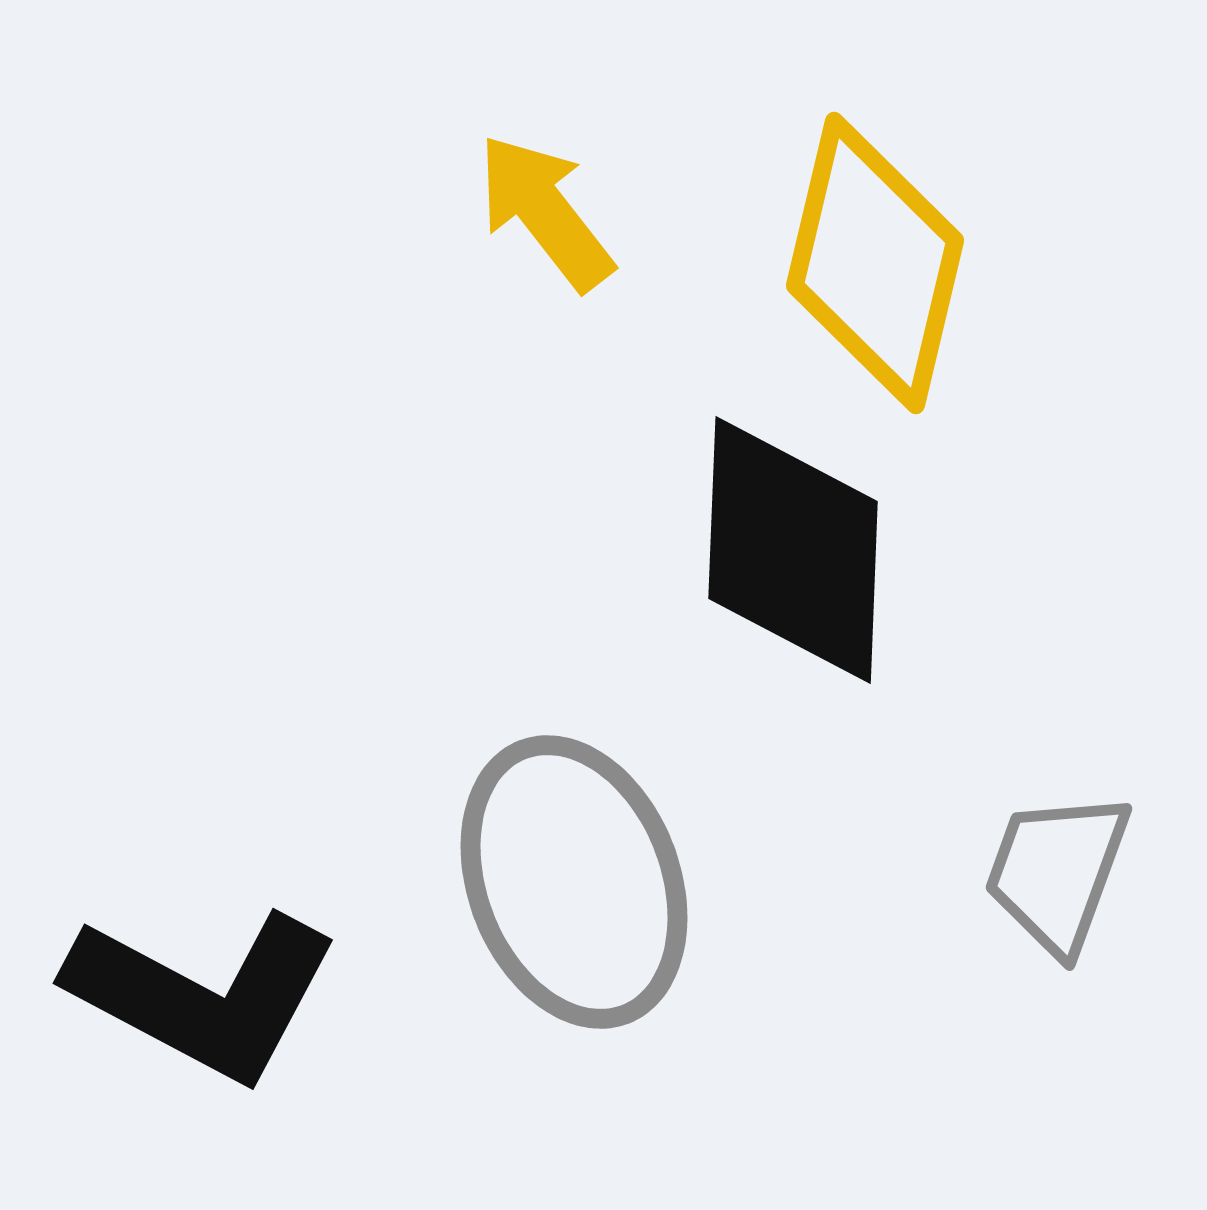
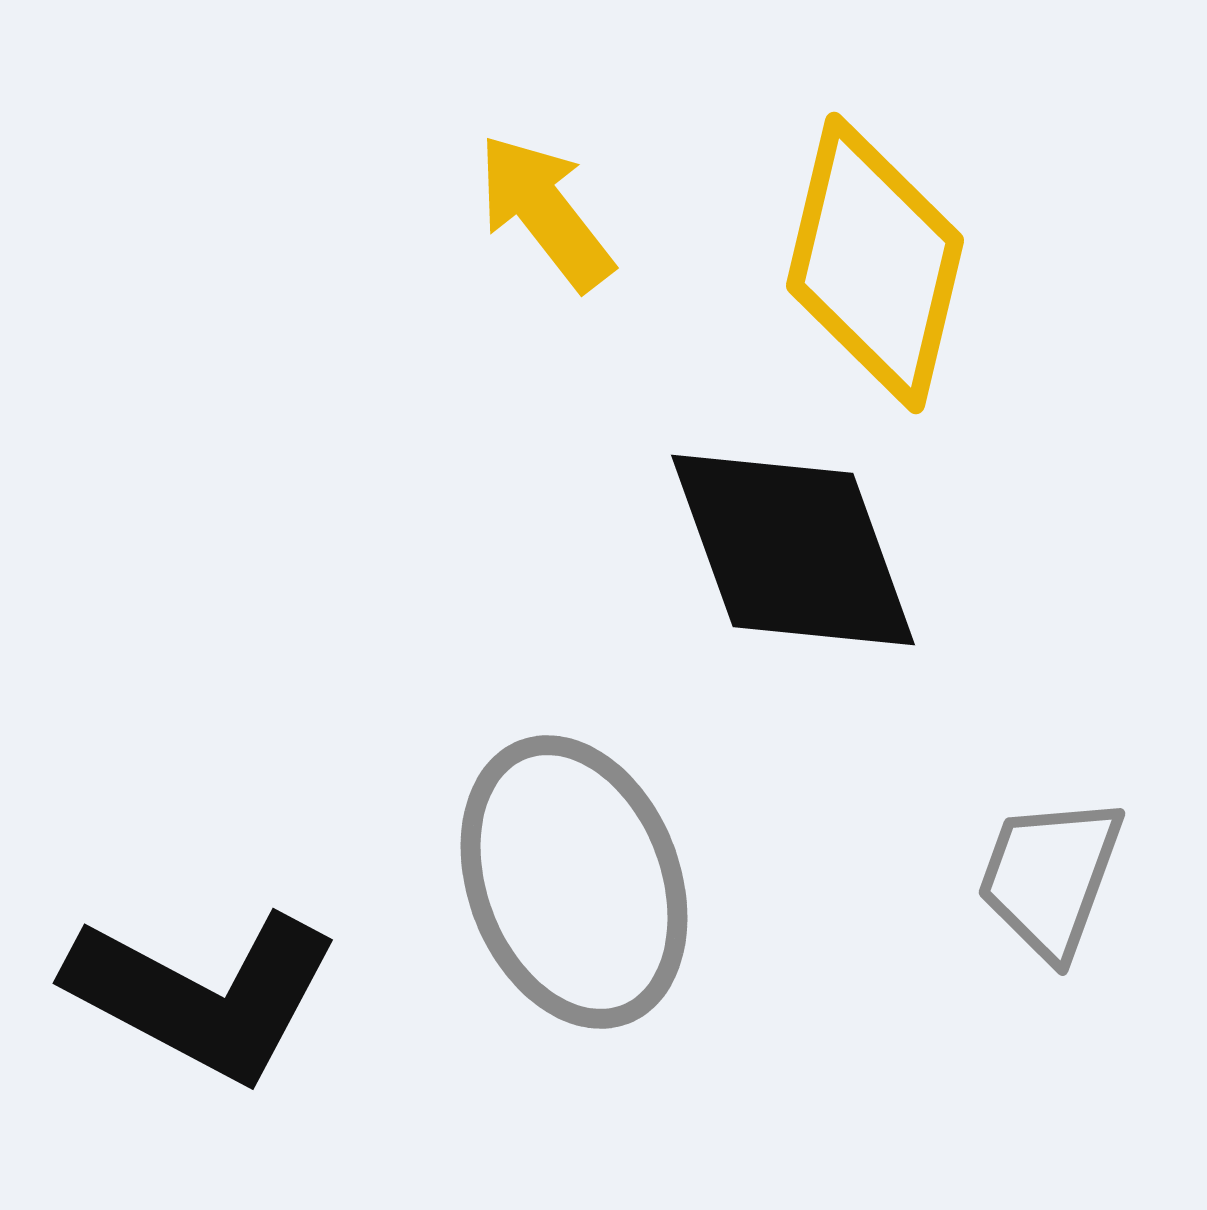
black diamond: rotated 22 degrees counterclockwise
gray trapezoid: moved 7 px left, 5 px down
